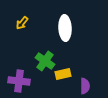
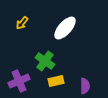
white ellipse: rotated 45 degrees clockwise
yellow rectangle: moved 7 px left, 7 px down
purple cross: rotated 30 degrees counterclockwise
